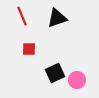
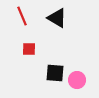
black triangle: rotated 50 degrees clockwise
black square: rotated 30 degrees clockwise
